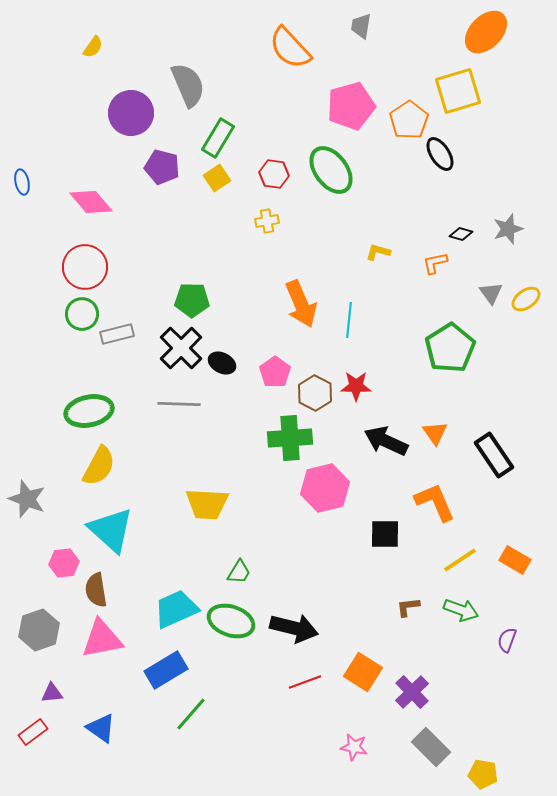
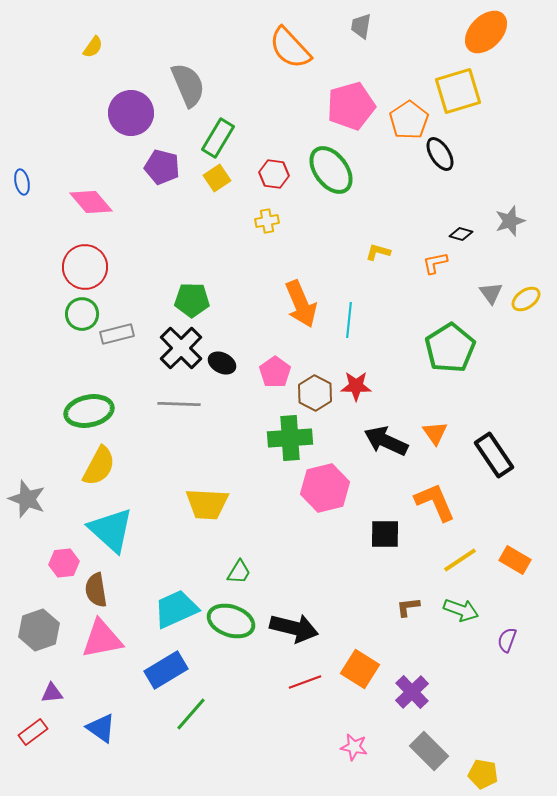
gray star at (508, 229): moved 2 px right, 8 px up
orange square at (363, 672): moved 3 px left, 3 px up
gray rectangle at (431, 747): moved 2 px left, 4 px down
